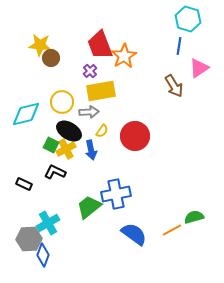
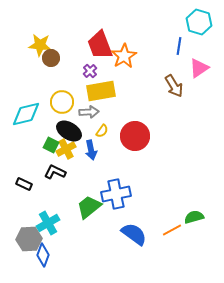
cyan hexagon: moved 11 px right, 3 px down
